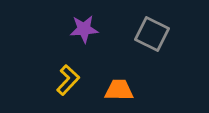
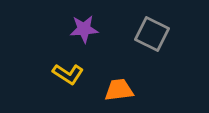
yellow L-shape: moved 6 px up; rotated 80 degrees clockwise
orange trapezoid: rotated 8 degrees counterclockwise
